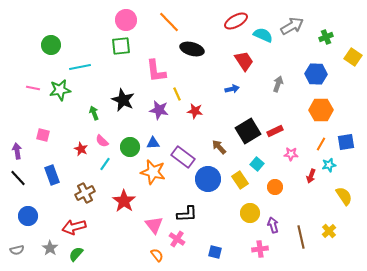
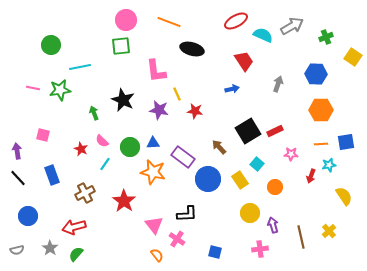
orange line at (169, 22): rotated 25 degrees counterclockwise
orange line at (321, 144): rotated 56 degrees clockwise
